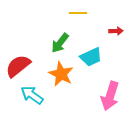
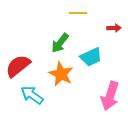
red arrow: moved 2 px left, 3 px up
